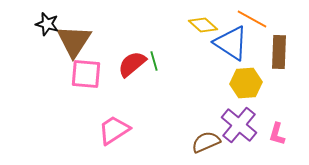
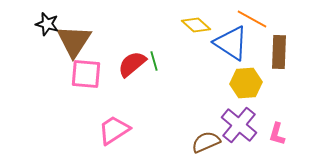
yellow diamond: moved 7 px left
